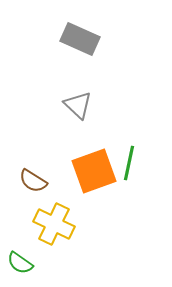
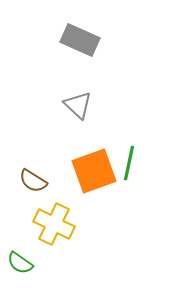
gray rectangle: moved 1 px down
